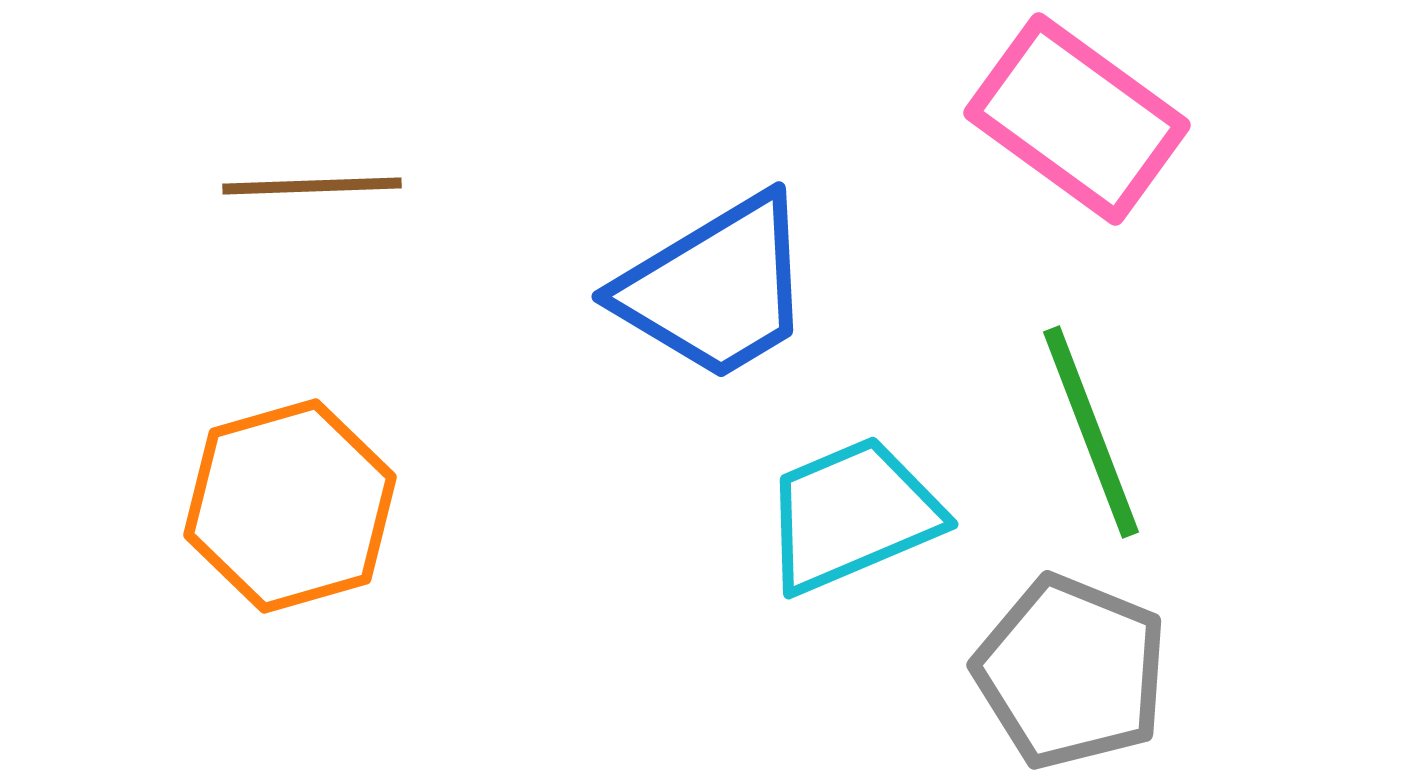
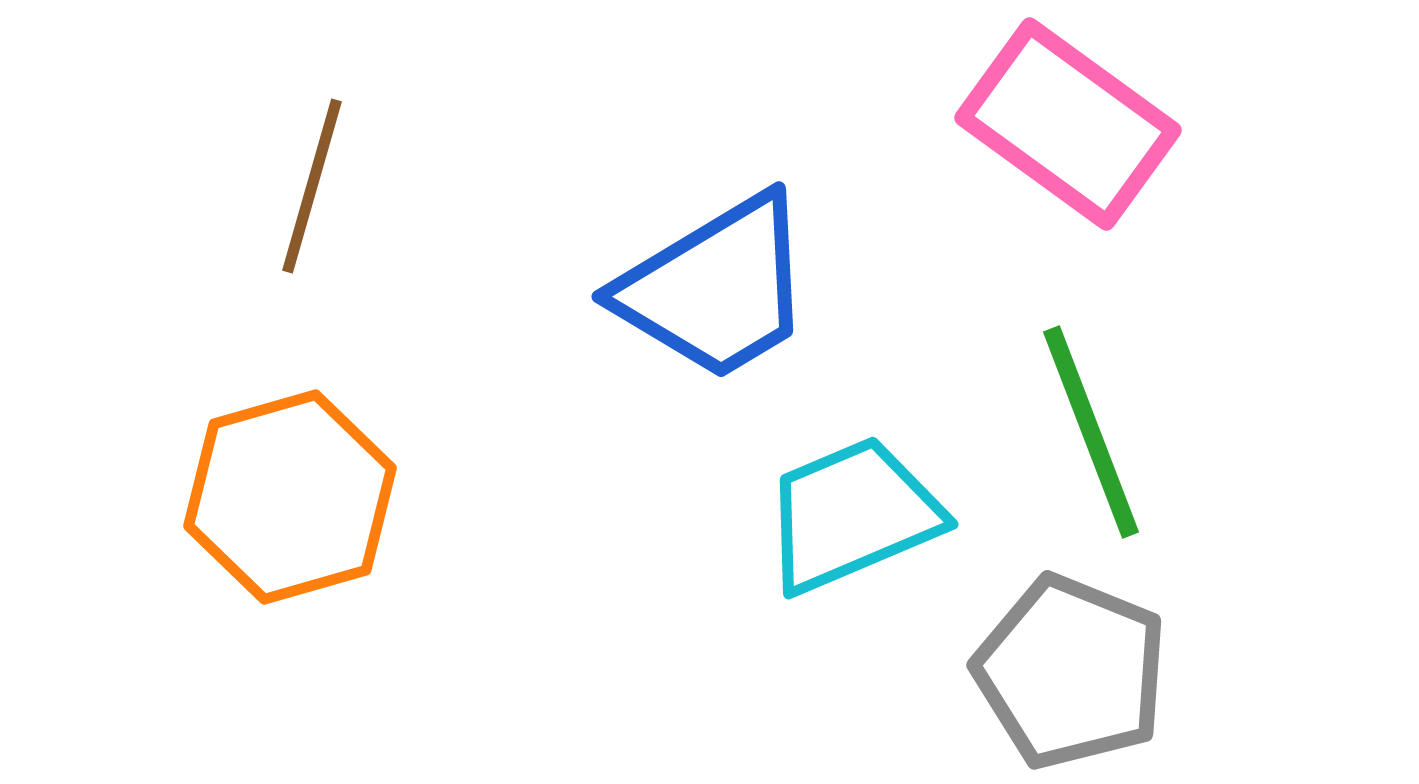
pink rectangle: moved 9 px left, 5 px down
brown line: rotated 72 degrees counterclockwise
orange hexagon: moved 9 px up
